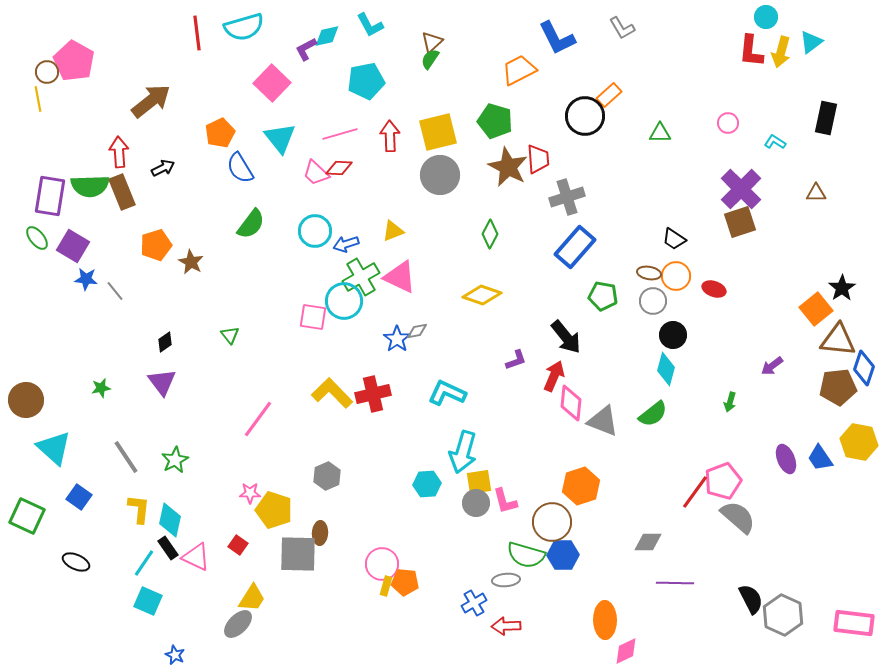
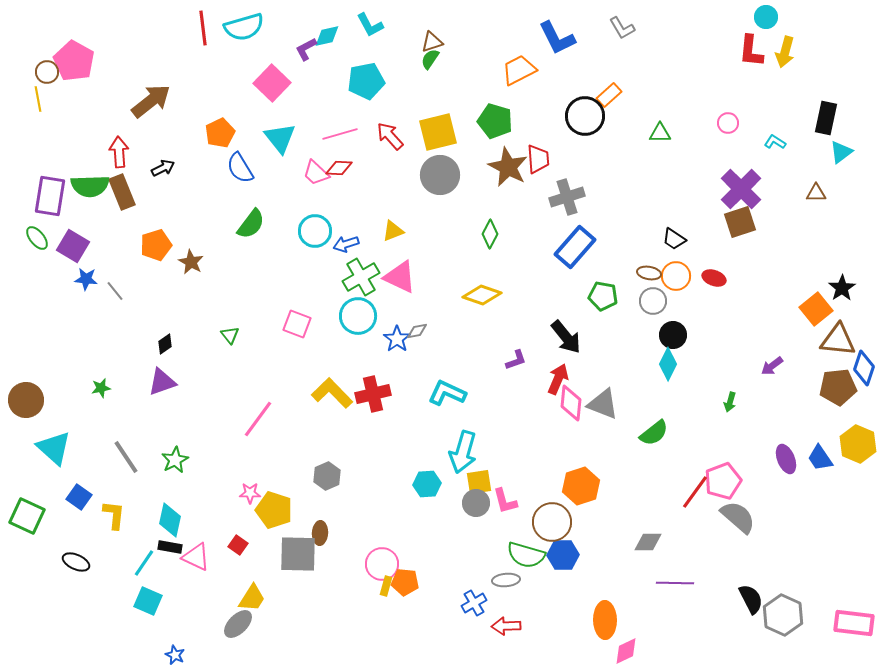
red line at (197, 33): moved 6 px right, 5 px up
brown triangle at (432, 42): rotated 25 degrees clockwise
cyan triangle at (811, 42): moved 30 px right, 110 px down
yellow arrow at (781, 52): moved 4 px right
red arrow at (390, 136): rotated 40 degrees counterclockwise
red ellipse at (714, 289): moved 11 px up
cyan circle at (344, 301): moved 14 px right, 15 px down
pink square at (313, 317): moved 16 px left, 7 px down; rotated 12 degrees clockwise
black diamond at (165, 342): moved 2 px down
cyan diamond at (666, 369): moved 2 px right, 5 px up; rotated 12 degrees clockwise
red arrow at (554, 376): moved 4 px right, 3 px down
purple triangle at (162, 382): rotated 48 degrees clockwise
green semicircle at (653, 414): moved 1 px right, 19 px down
gray triangle at (603, 421): moved 17 px up
yellow hexagon at (859, 442): moved 1 px left, 2 px down; rotated 12 degrees clockwise
yellow L-shape at (139, 509): moved 25 px left, 6 px down
black rectangle at (168, 548): moved 2 px right, 1 px up; rotated 45 degrees counterclockwise
